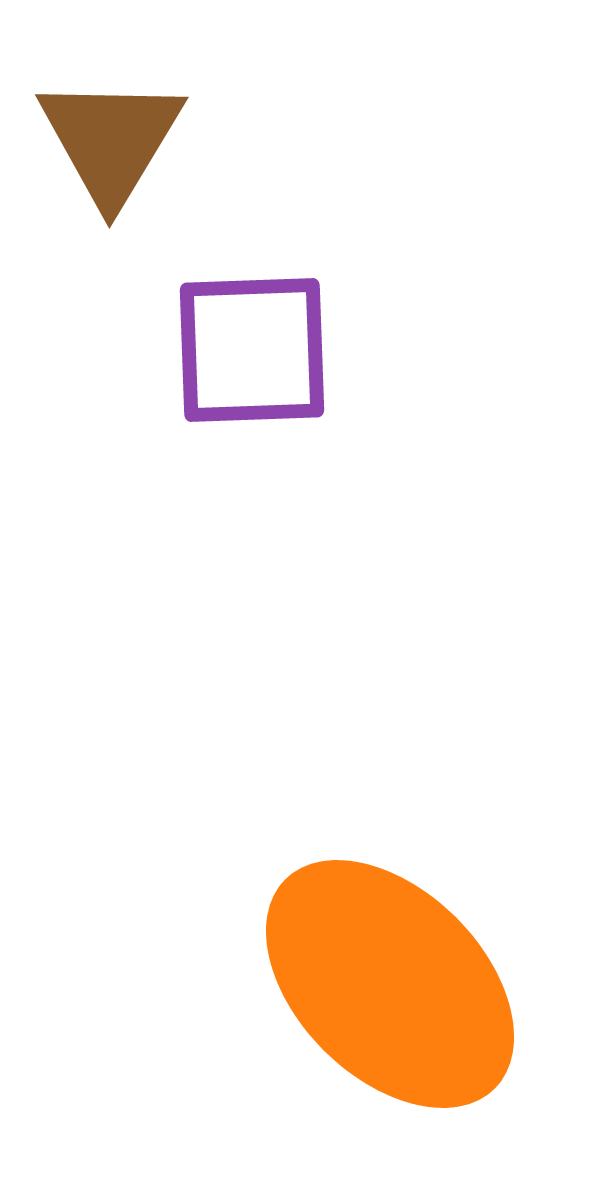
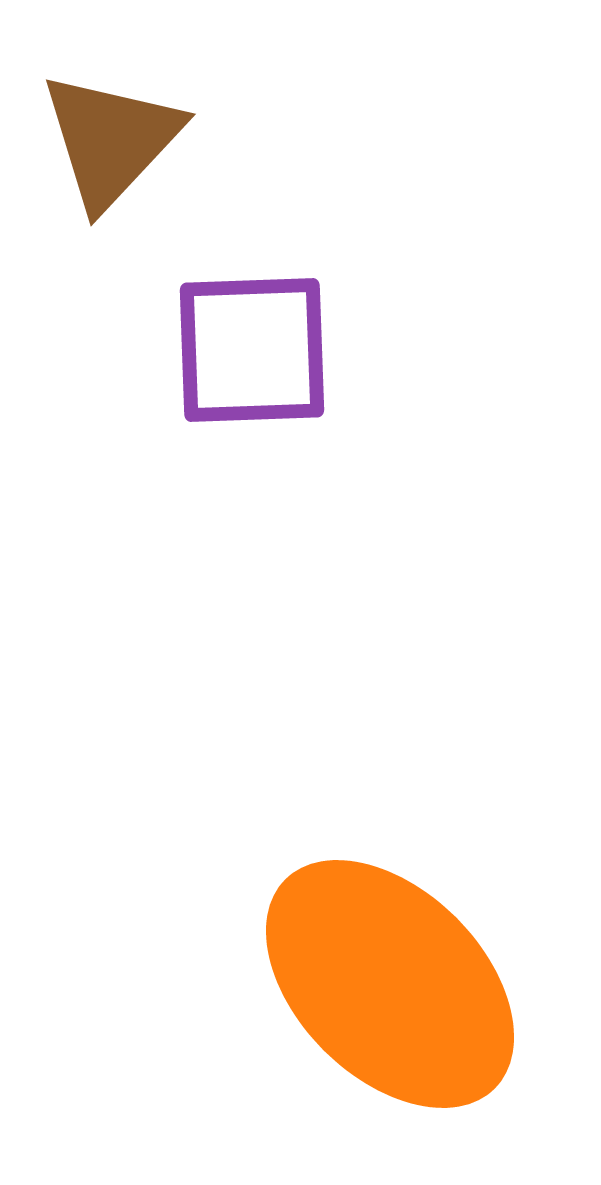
brown triangle: rotated 12 degrees clockwise
